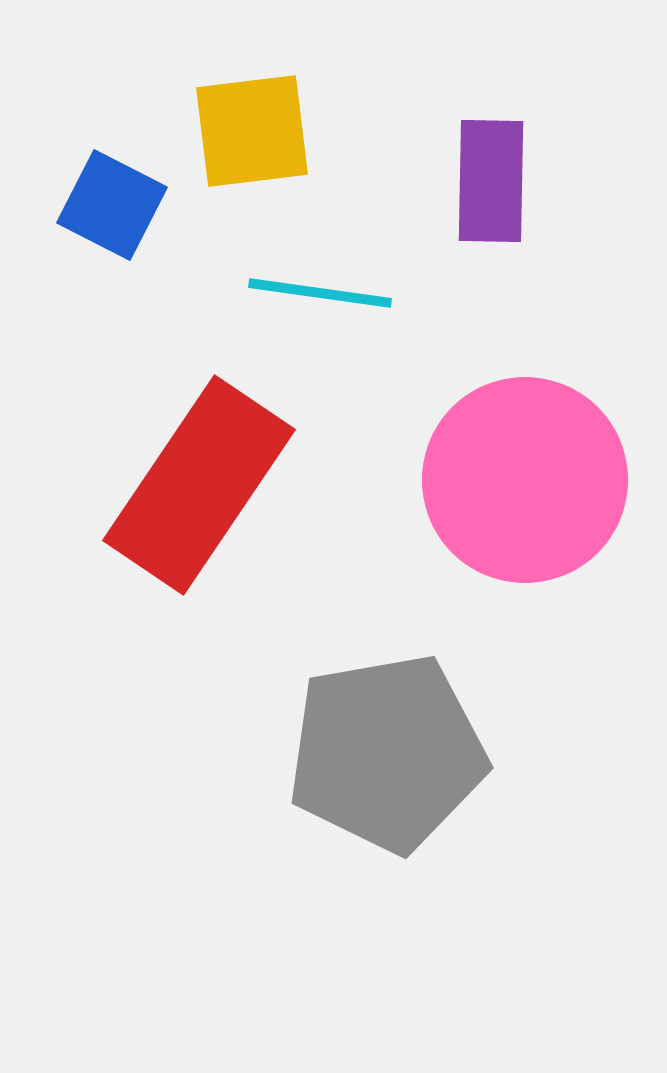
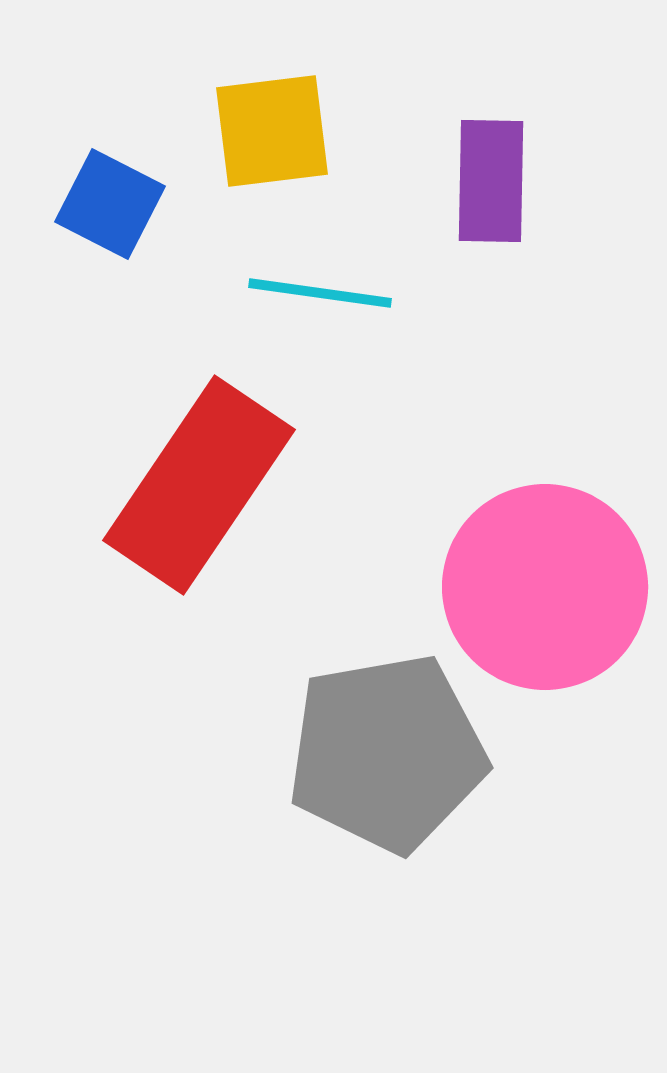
yellow square: moved 20 px right
blue square: moved 2 px left, 1 px up
pink circle: moved 20 px right, 107 px down
